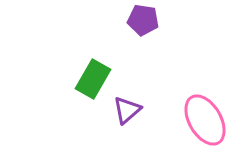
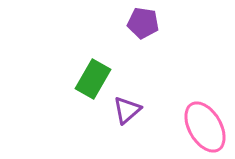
purple pentagon: moved 3 px down
pink ellipse: moved 7 px down
